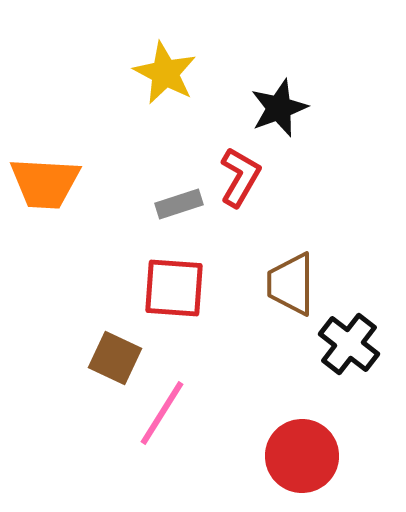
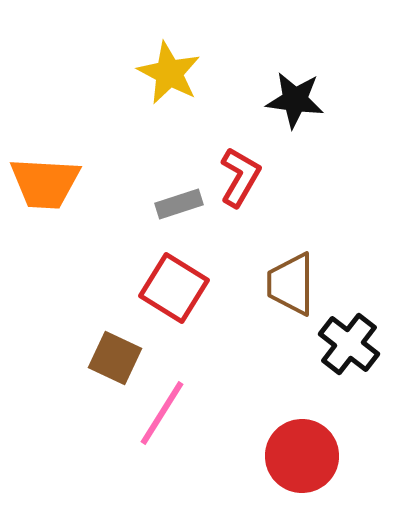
yellow star: moved 4 px right
black star: moved 16 px right, 8 px up; rotated 28 degrees clockwise
red square: rotated 28 degrees clockwise
